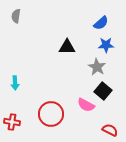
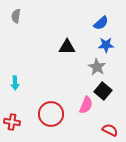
pink semicircle: rotated 96 degrees counterclockwise
